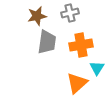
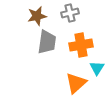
orange triangle: moved 1 px left
